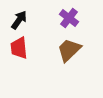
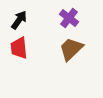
brown trapezoid: moved 2 px right, 1 px up
